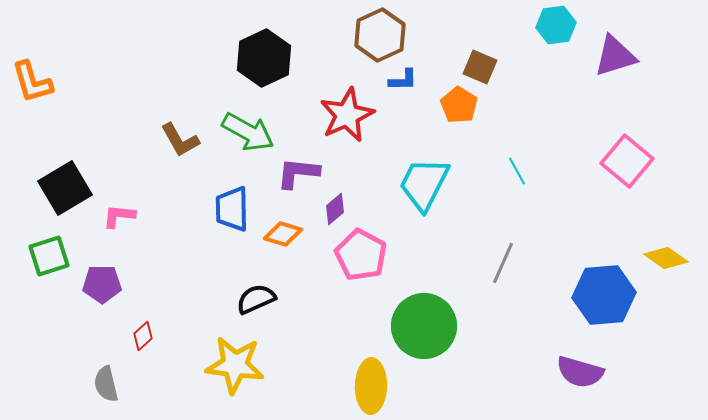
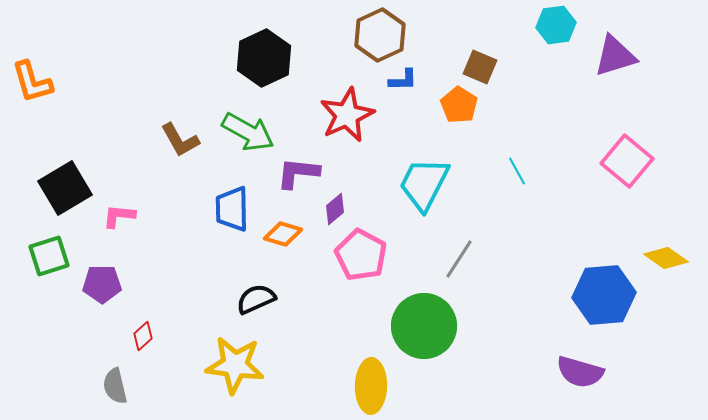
gray line: moved 44 px left, 4 px up; rotated 9 degrees clockwise
gray semicircle: moved 9 px right, 2 px down
